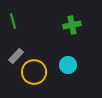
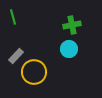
green line: moved 4 px up
cyan circle: moved 1 px right, 16 px up
